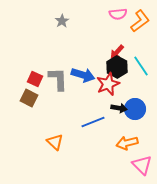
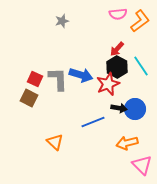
gray star: rotated 16 degrees clockwise
red arrow: moved 3 px up
blue arrow: moved 2 px left
